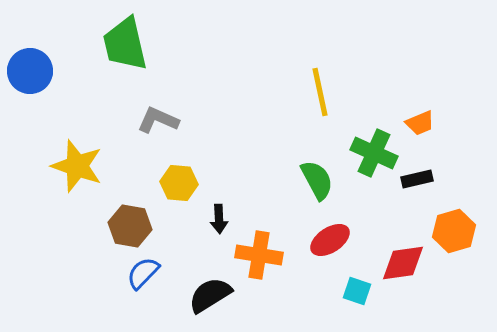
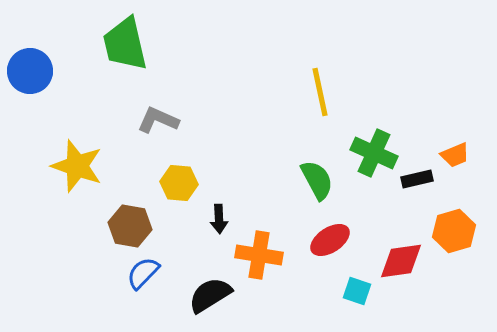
orange trapezoid: moved 35 px right, 32 px down
red diamond: moved 2 px left, 2 px up
